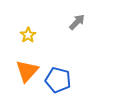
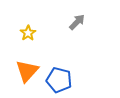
yellow star: moved 2 px up
blue pentagon: moved 1 px right
